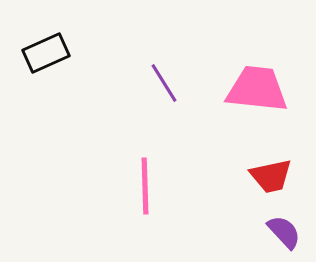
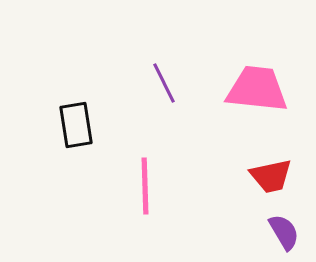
black rectangle: moved 30 px right, 72 px down; rotated 75 degrees counterclockwise
purple line: rotated 6 degrees clockwise
purple semicircle: rotated 12 degrees clockwise
